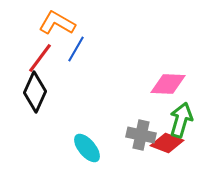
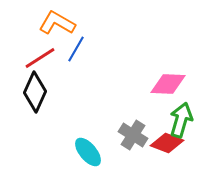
red line: rotated 20 degrees clockwise
gray cross: moved 8 px left; rotated 20 degrees clockwise
cyan ellipse: moved 1 px right, 4 px down
